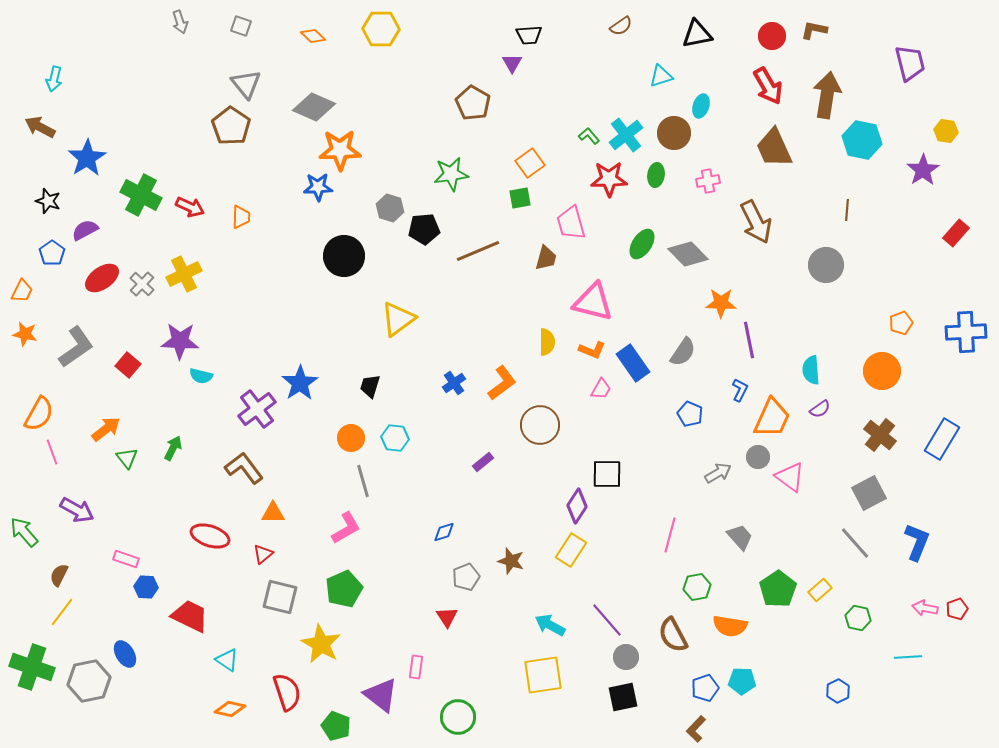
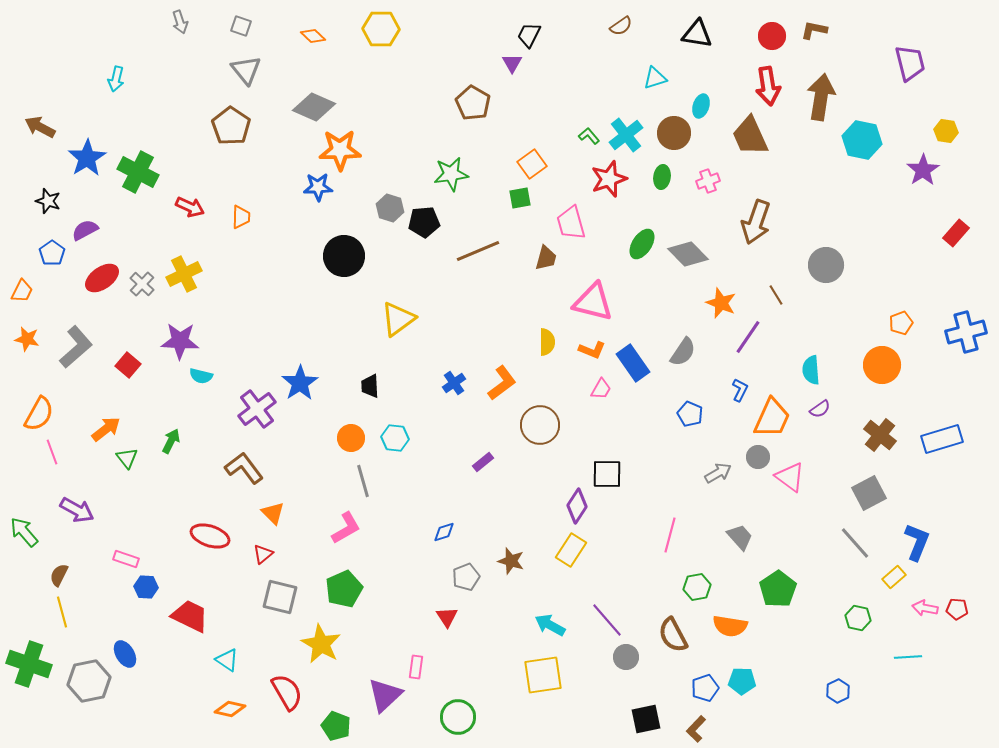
black triangle at (697, 34): rotated 20 degrees clockwise
black trapezoid at (529, 35): rotated 120 degrees clockwise
cyan triangle at (661, 76): moved 6 px left, 2 px down
cyan arrow at (54, 79): moved 62 px right
gray triangle at (246, 84): moved 14 px up
red arrow at (768, 86): rotated 21 degrees clockwise
brown arrow at (827, 95): moved 6 px left, 2 px down
brown trapezoid at (774, 148): moved 24 px left, 12 px up
orange square at (530, 163): moved 2 px right, 1 px down
green ellipse at (656, 175): moved 6 px right, 2 px down
red star at (609, 179): rotated 18 degrees counterclockwise
pink cross at (708, 181): rotated 10 degrees counterclockwise
green cross at (141, 195): moved 3 px left, 23 px up
brown line at (847, 210): moved 71 px left, 85 px down; rotated 35 degrees counterclockwise
brown arrow at (756, 222): rotated 45 degrees clockwise
black pentagon at (424, 229): moved 7 px up
orange star at (721, 303): rotated 20 degrees clockwise
blue cross at (966, 332): rotated 12 degrees counterclockwise
orange star at (25, 334): moved 2 px right, 5 px down
purple line at (749, 340): moved 1 px left, 3 px up; rotated 45 degrees clockwise
gray L-shape at (76, 347): rotated 6 degrees counterclockwise
orange circle at (882, 371): moved 6 px up
black trapezoid at (370, 386): rotated 20 degrees counterclockwise
blue rectangle at (942, 439): rotated 42 degrees clockwise
green arrow at (173, 448): moved 2 px left, 7 px up
orange triangle at (273, 513): rotated 45 degrees clockwise
yellow rectangle at (820, 590): moved 74 px right, 13 px up
red pentagon at (957, 609): rotated 25 degrees clockwise
yellow line at (62, 612): rotated 52 degrees counterclockwise
green cross at (32, 667): moved 3 px left, 3 px up
red semicircle at (287, 692): rotated 12 degrees counterclockwise
purple triangle at (381, 695): moved 4 px right; rotated 39 degrees clockwise
black square at (623, 697): moved 23 px right, 22 px down
